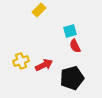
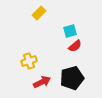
yellow rectangle: moved 3 px down
red semicircle: rotated 104 degrees counterclockwise
yellow cross: moved 8 px right
red arrow: moved 2 px left, 17 px down
